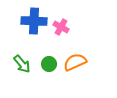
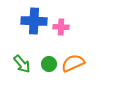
pink cross: rotated 28 degrees counterclockwise
orange semicircle: moved 2 px left, 1 px down
